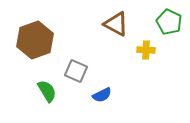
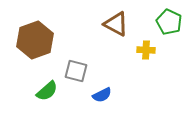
gray square: rotated 10 degrees counterclockwise
green semicircle: rotated 80 degrees clockwise
